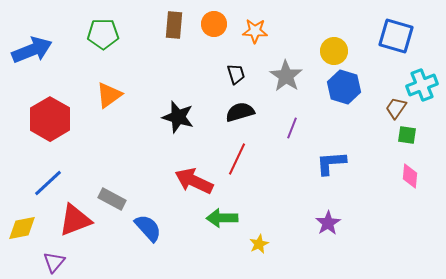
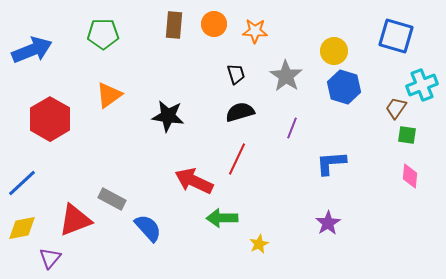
black star: moved 10 px left, 1 px up; rotated 8 degrees counterclockwise
blue line: moved 26 px left
purple triangle: moved 4 px left, 4 px up
